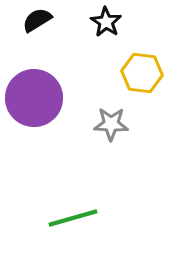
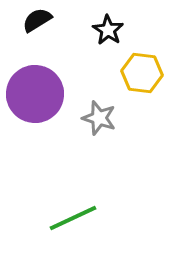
black star: moved 2 px right, 8 px down
purple circle: moved 1 px right, 4 px up
gray star: moved 12 px left, 6 px up; rotated 16 degrees clockwise
green line: rotated 9 degrees counterclockwise
